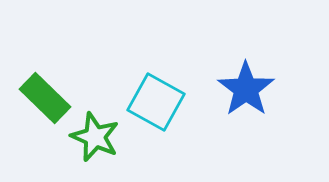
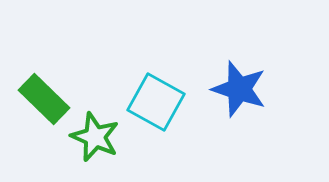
blue star: moved 7 px left; rotated 18 degrees counterclockwise
green rectangle: moved 1 px left, 1 px down
